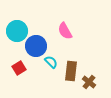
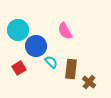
cyan circle: moved 1 px right, 1 px up
brown rectangle: moved 2 px up
